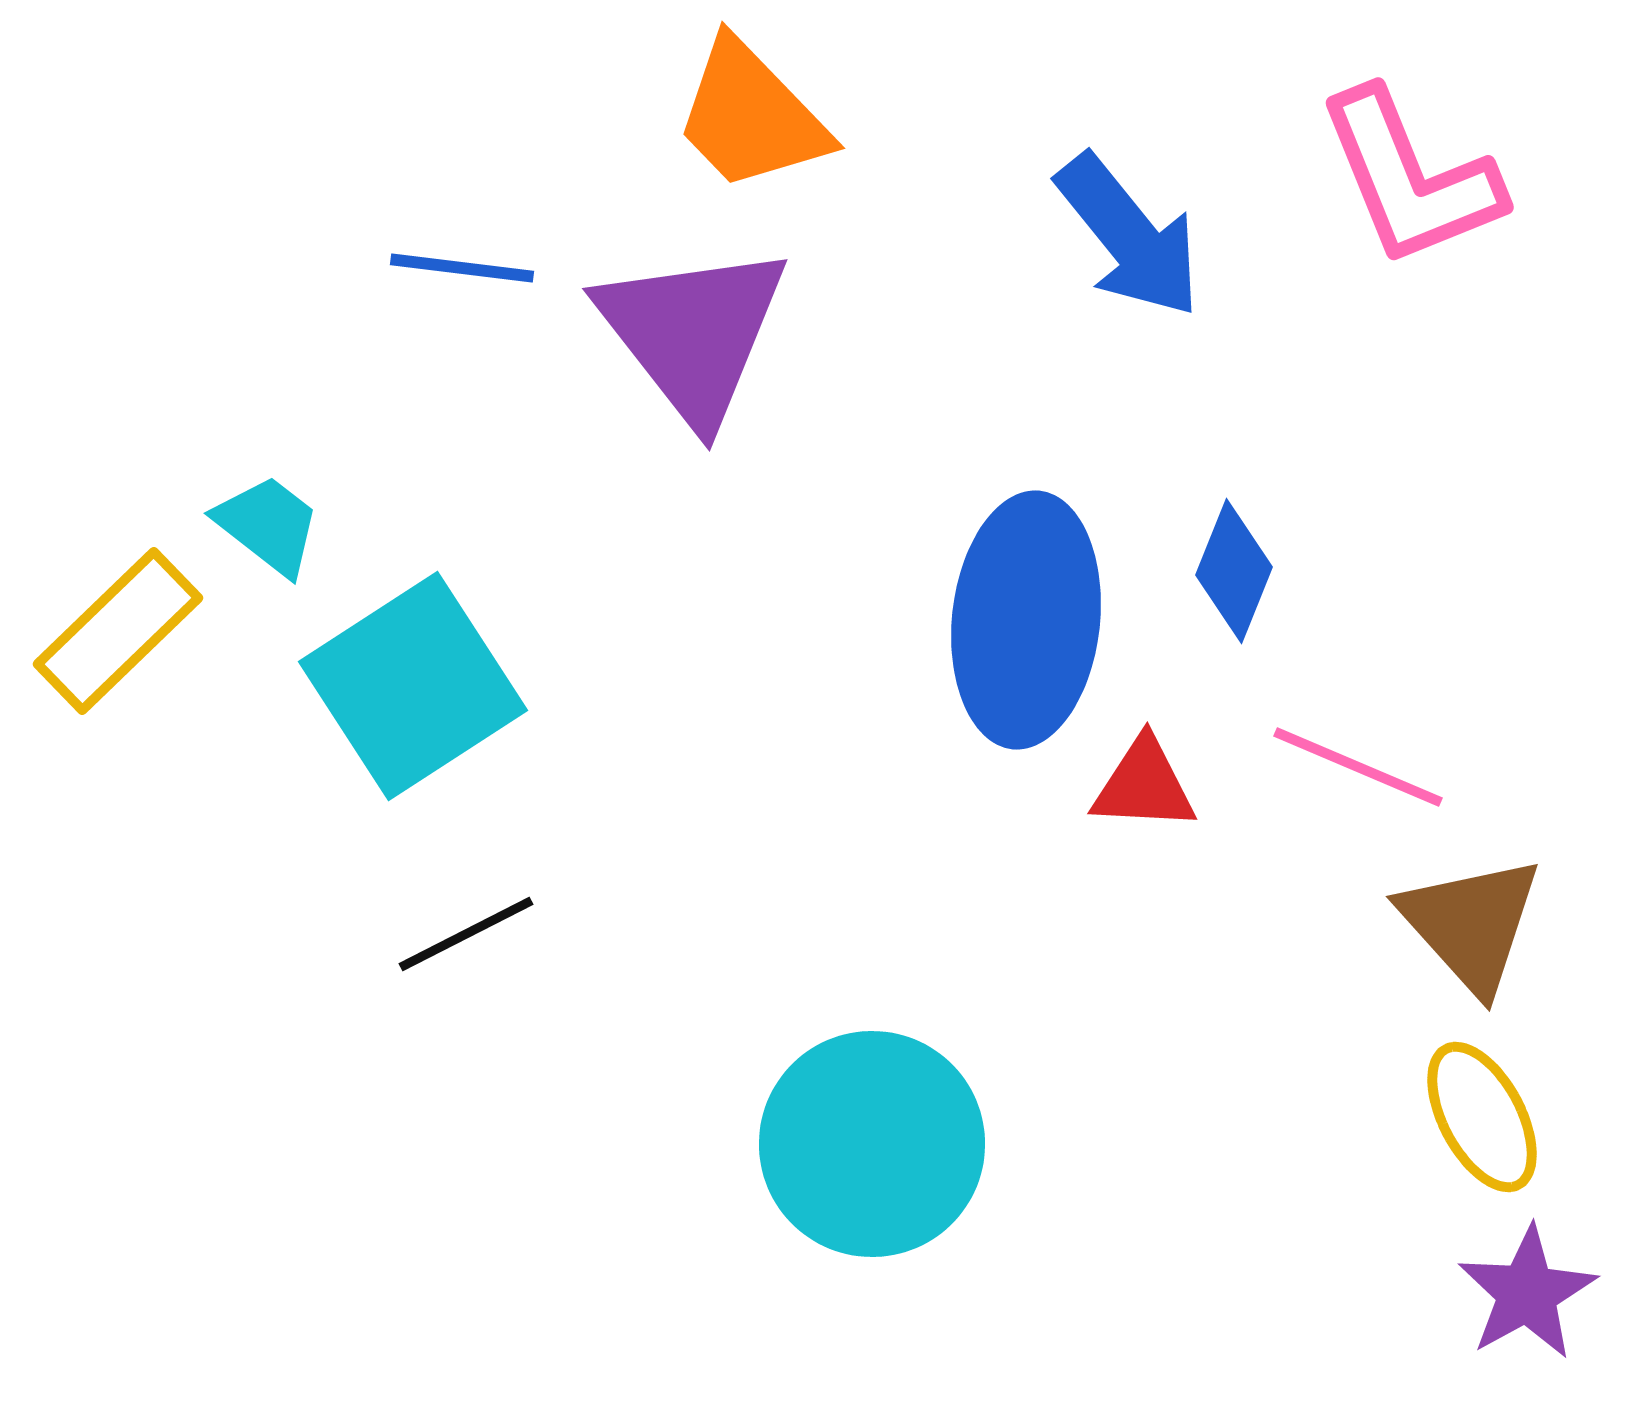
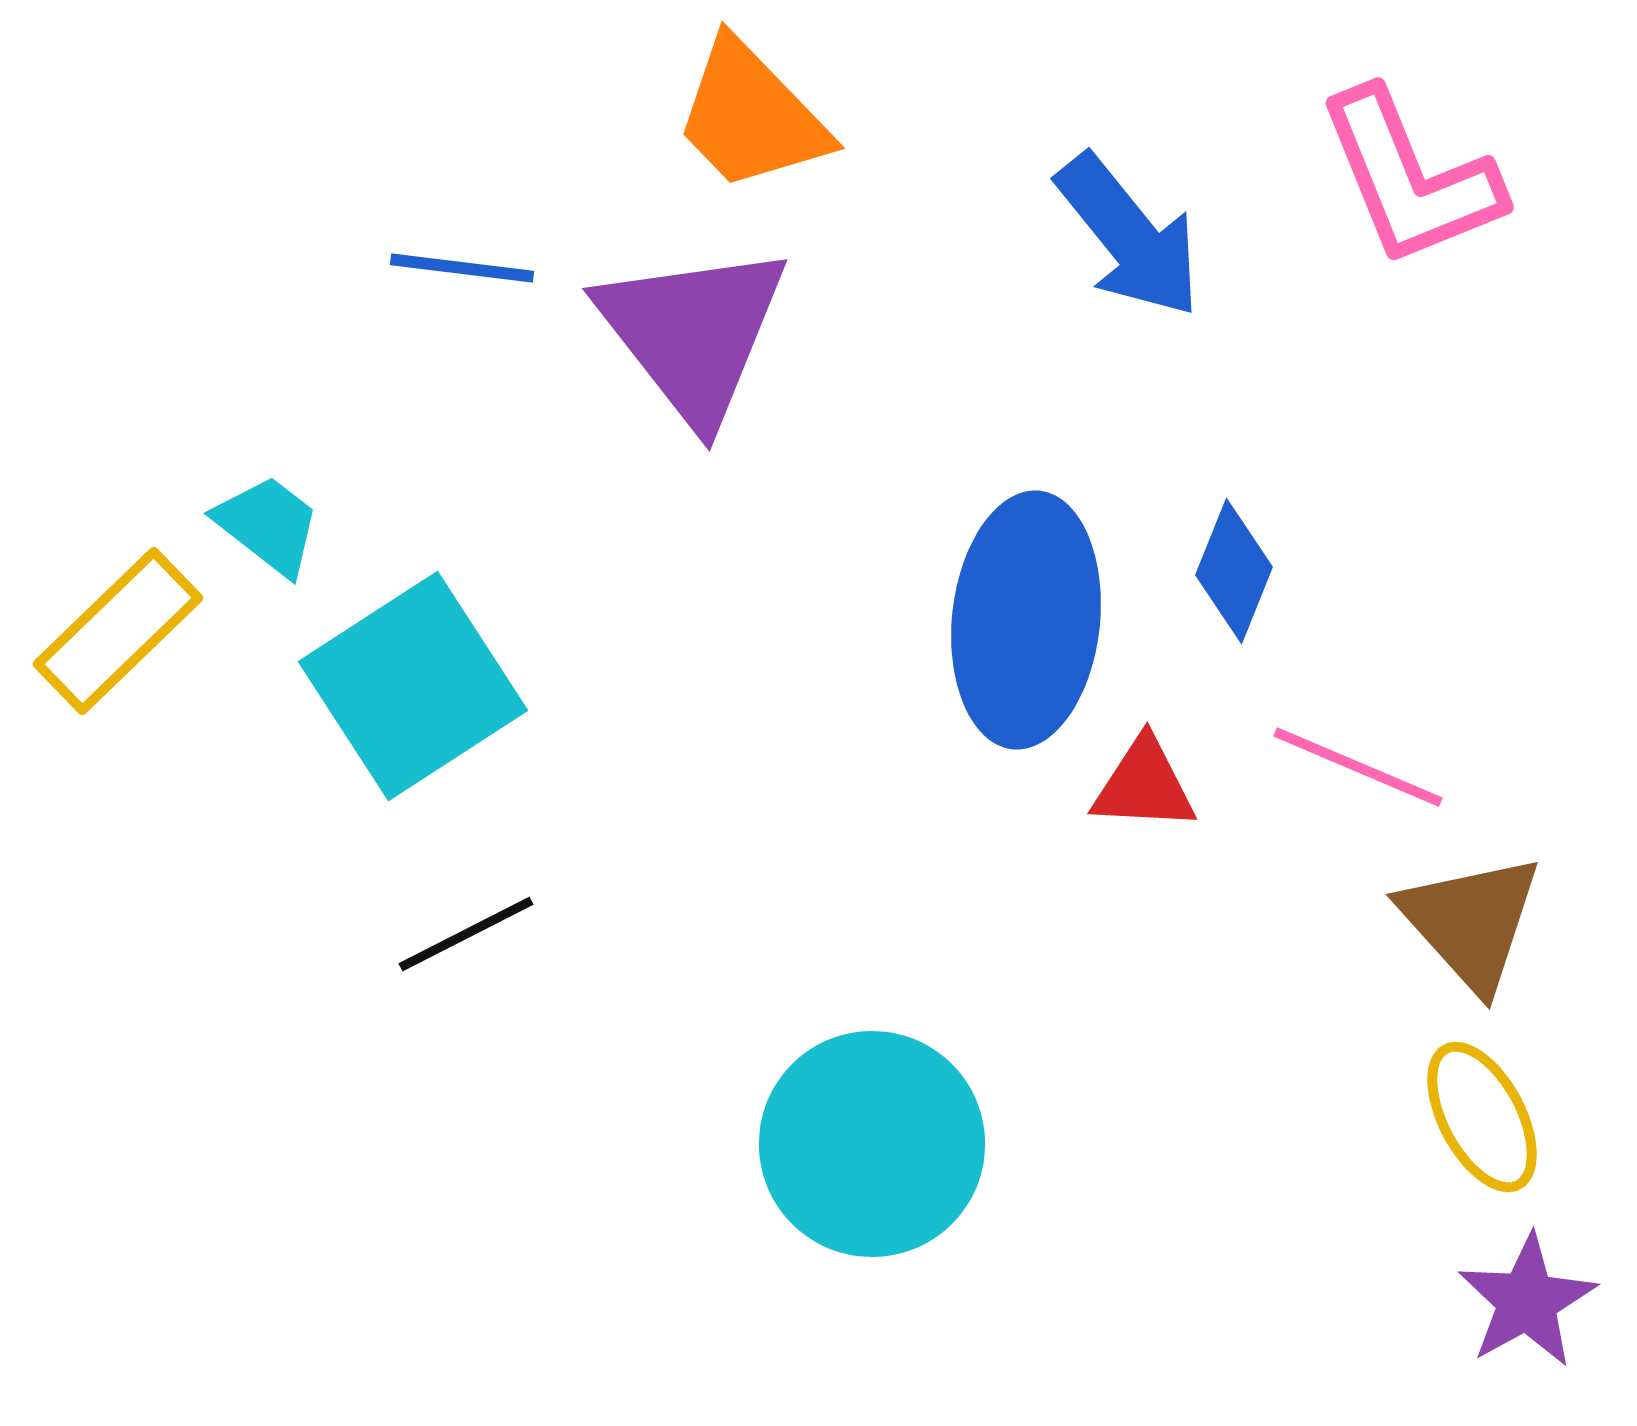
brown triangle: moved 2 px up
purple star: moved 8 px down
